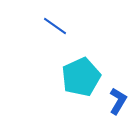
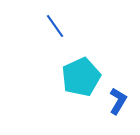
blue line: rotated 20 degrees clockwise
